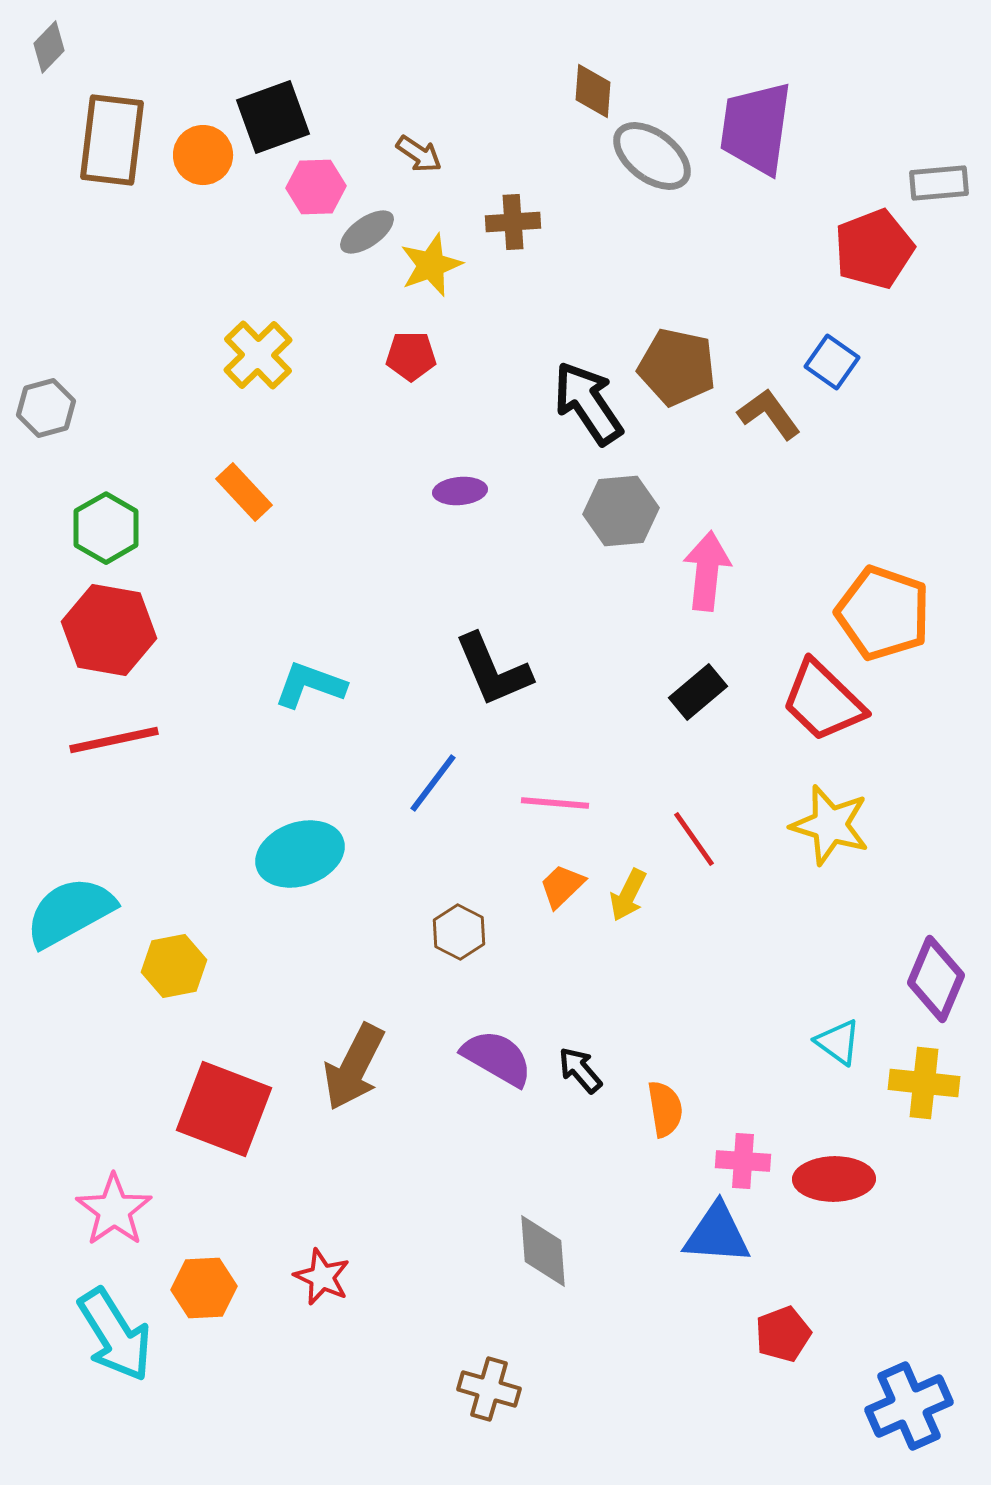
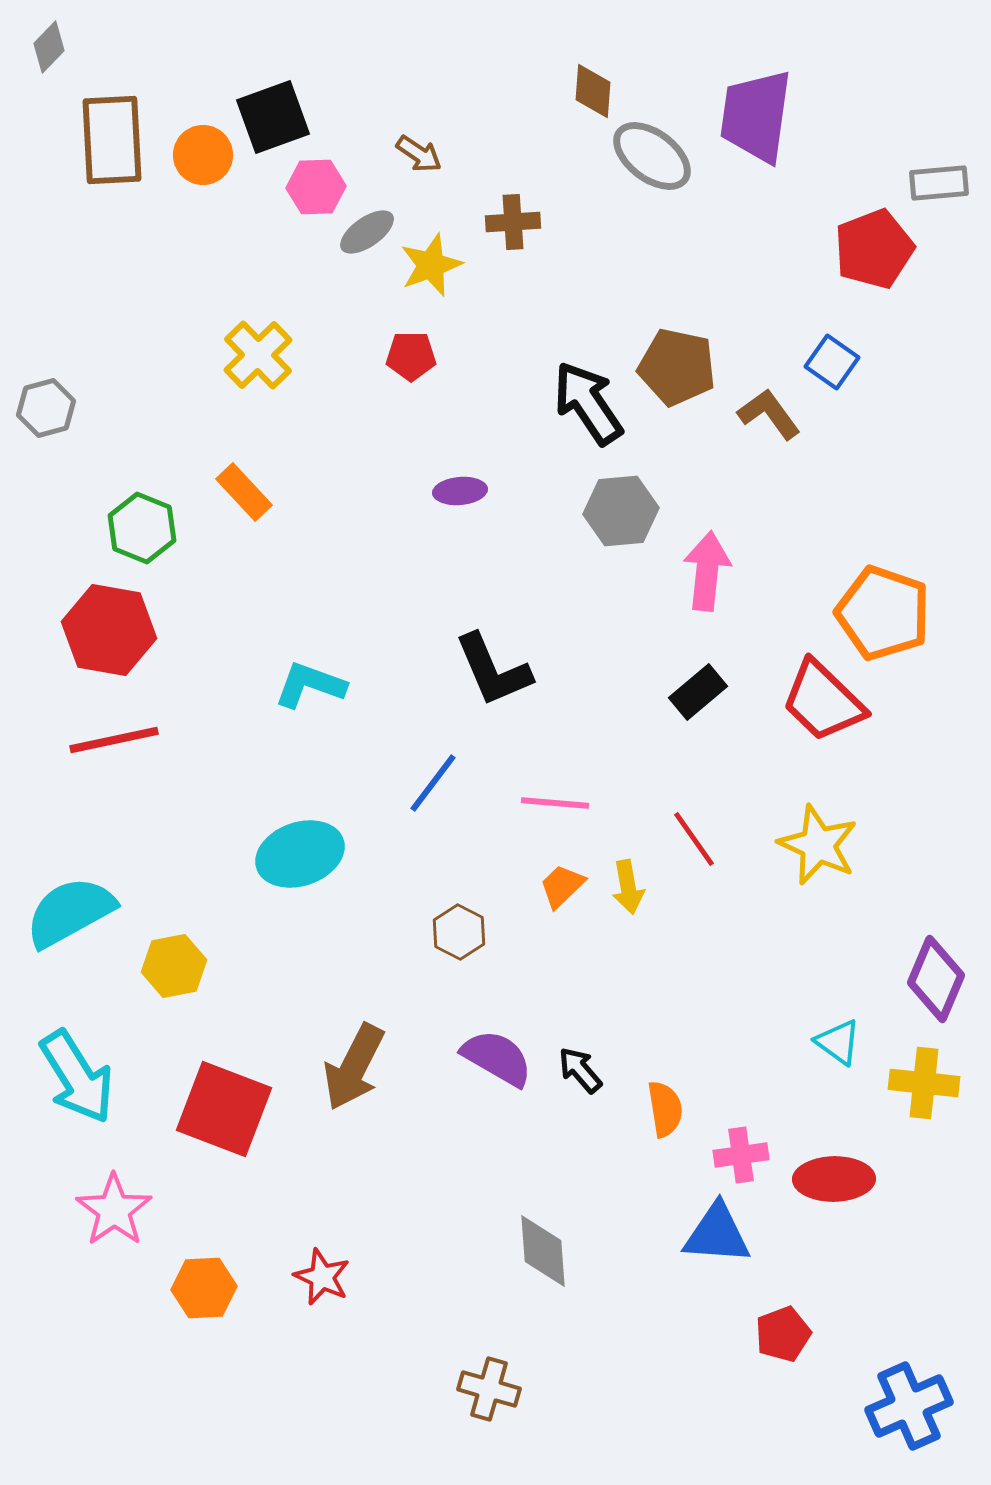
purple trapezoid at (756, 128): moved 12 px up
brown rectangle at (112, 140): rotated 10 degrees counterclockwise
green hexagon at (106, 528): moved 36 px right; rotated 8 degrees counterclockwise
yellow star at (830, 825): moved 12 px left, 20 px down; rotated 8 degrees clockwise
yellow arrow at (628, 895): moved 8 px up; rotated 36 degrees counterclockwise
pink cross at (743, 1161): moved 2 px left, 6 px up; rotated 12 degrees counterclockwise
cyan arrow at (115, 1335): moved 38 px left, 258 px up
